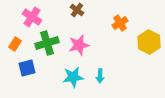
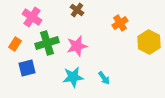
pink star: moved 2 px left, 1 px down
cyan arrow: moved 4 px right, 2 px down; rotated 40 degrees counterclockwise
